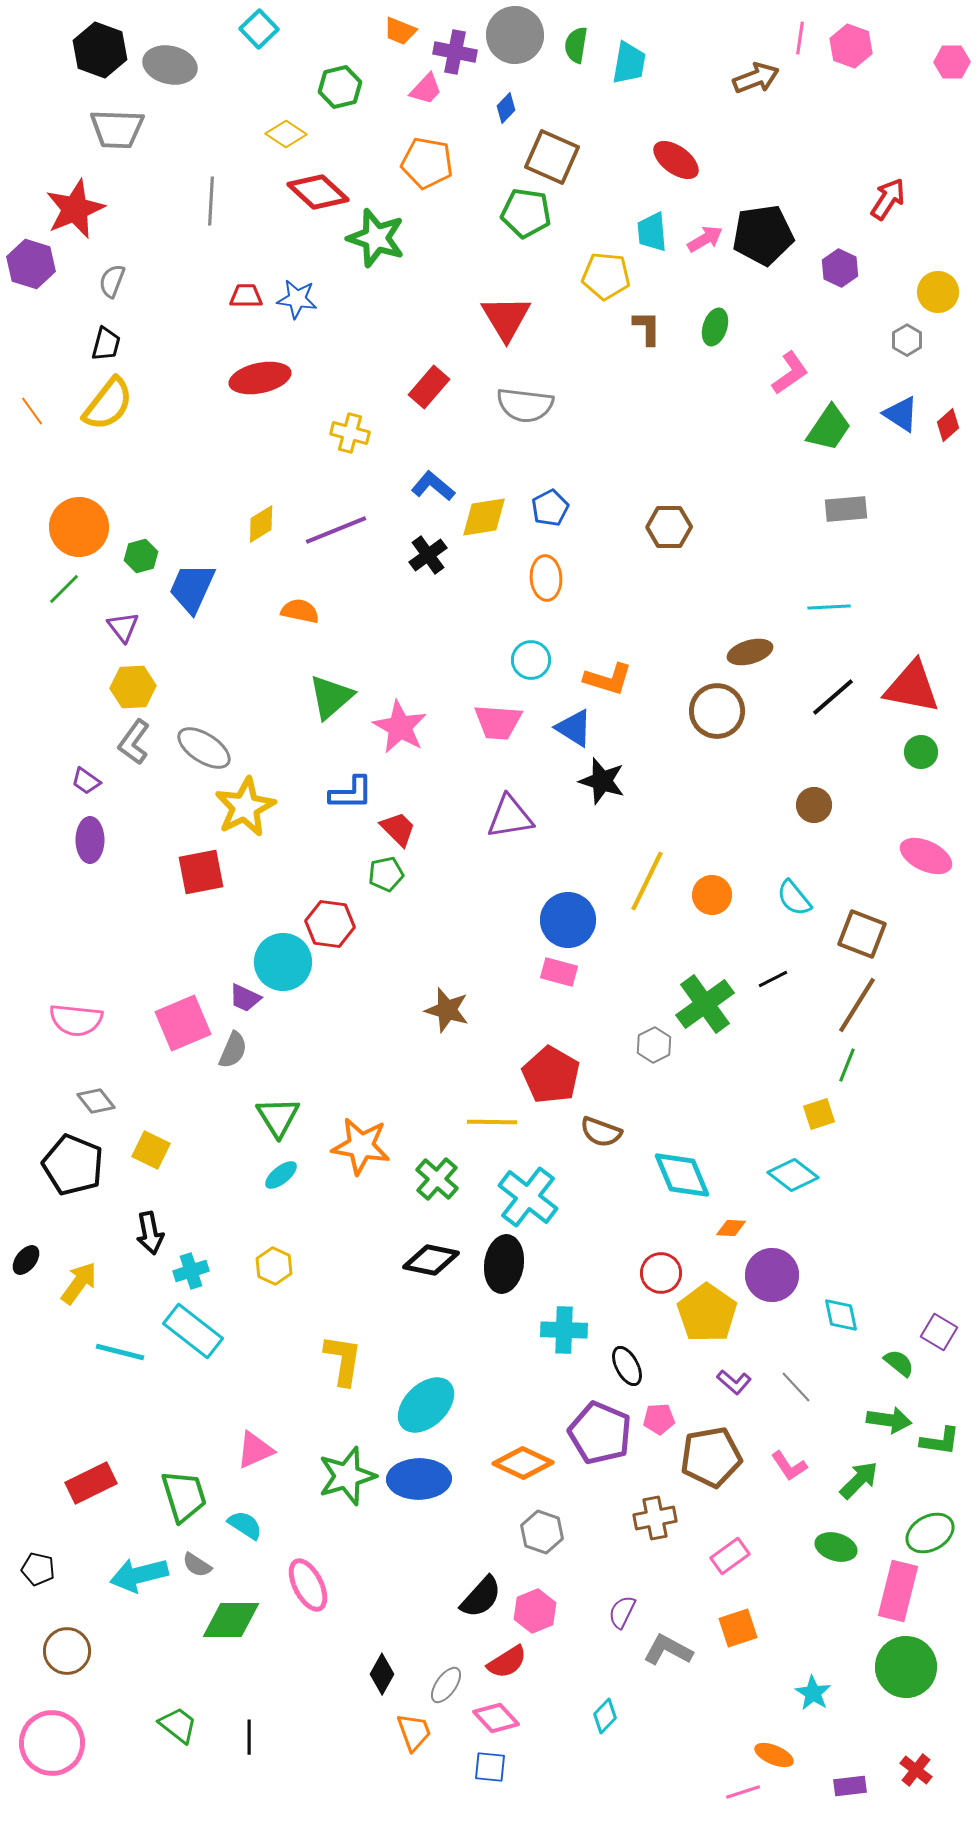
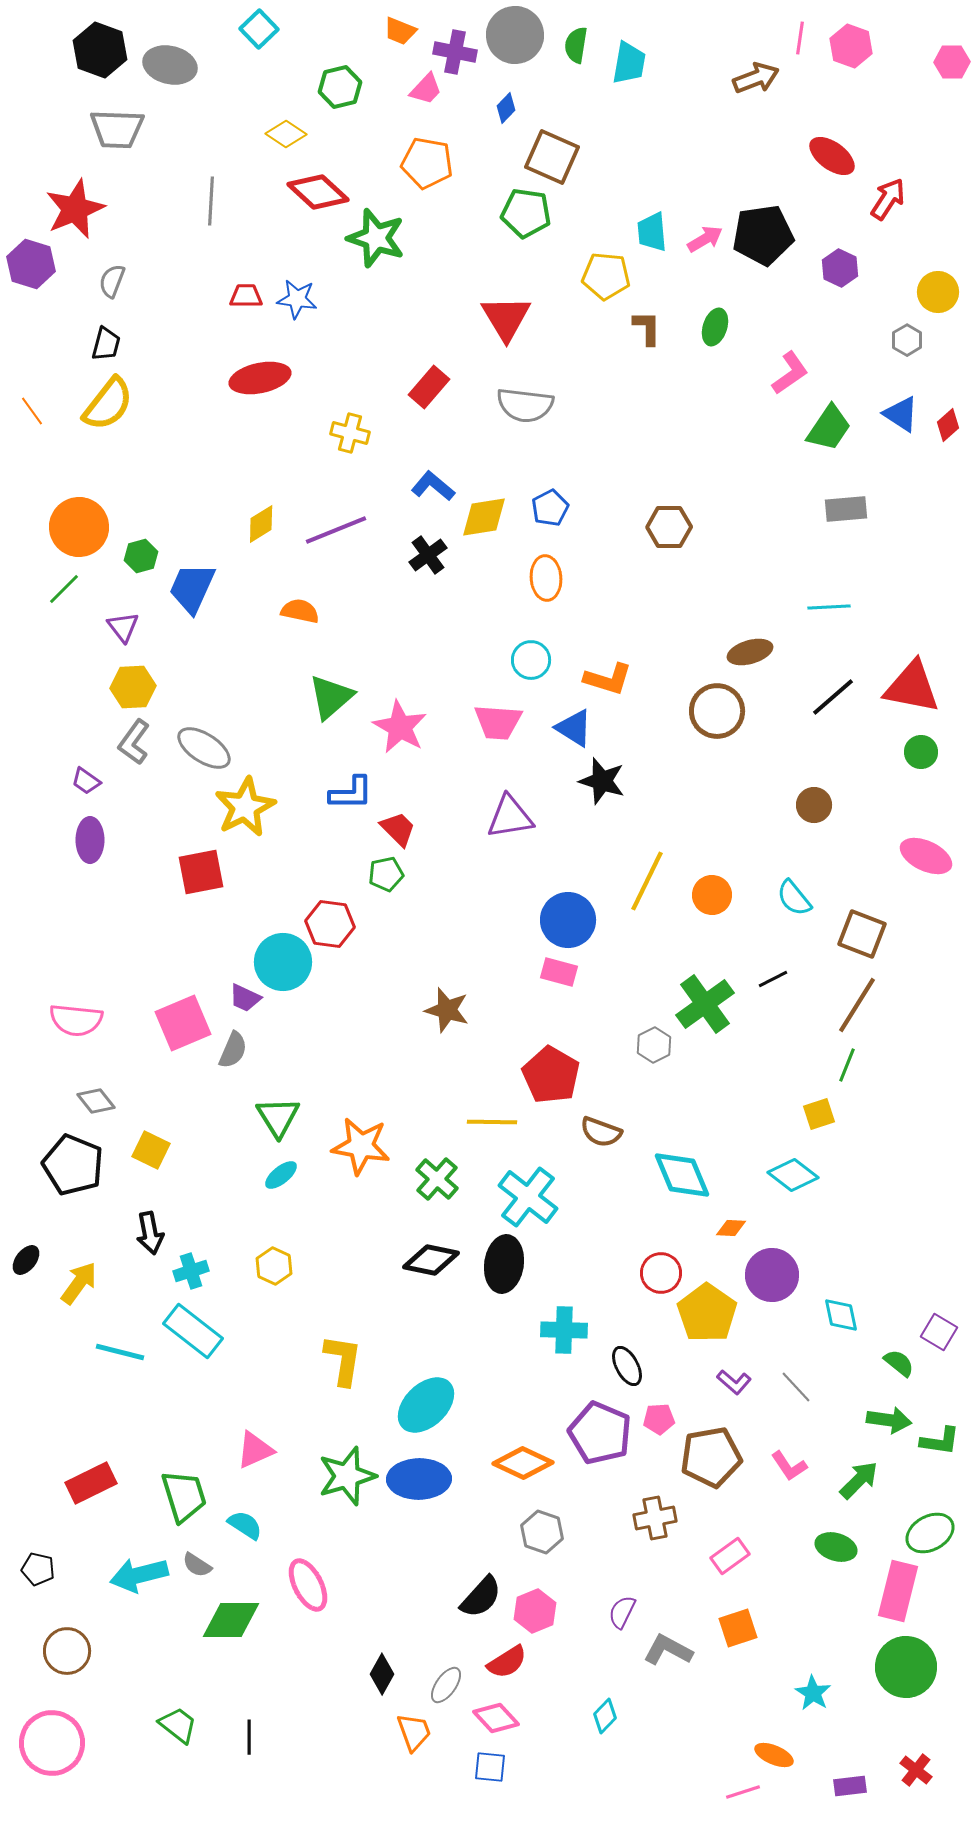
red ellipse at (676, 160): moved 156 px right, 4 px up
